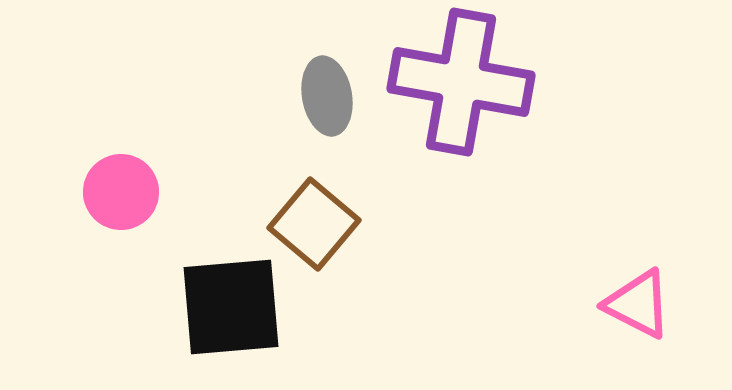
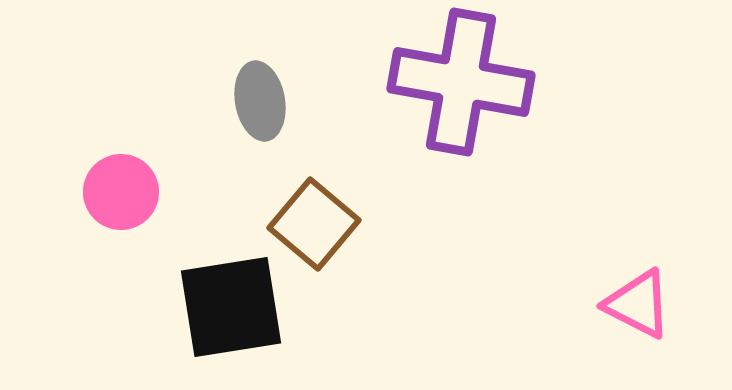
gray ellipse: moved 67 px left, 5 px down
black square: rotated 4 degrees counterclockwise
